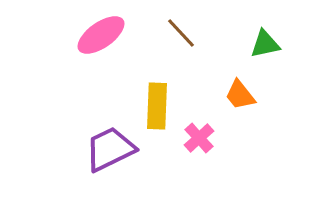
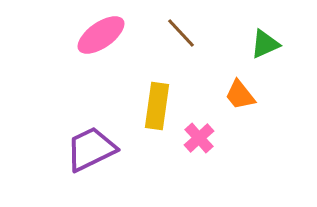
green triangle: rotated 12 degrees counterclockwise
yellow rectangle: rotated 6 degrees clockwise
purple trapezoid: moved 19 px left
